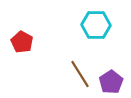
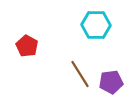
red pentagon: moved 5 px right, 4 px down
purple pentagon: rotated 25 degrees clockwise
